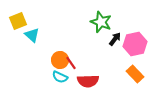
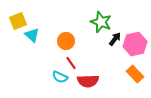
orange circle: moved 6 px right, 19 px up
